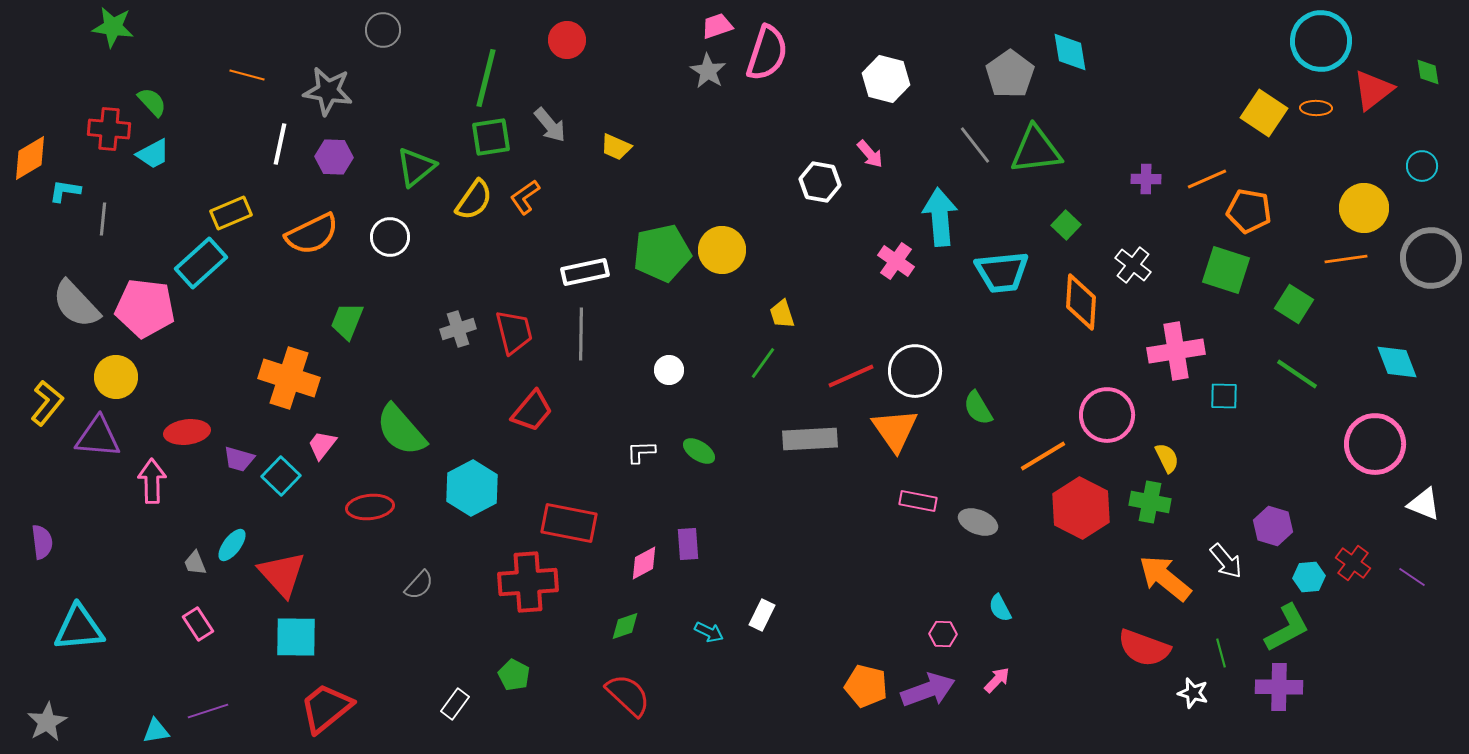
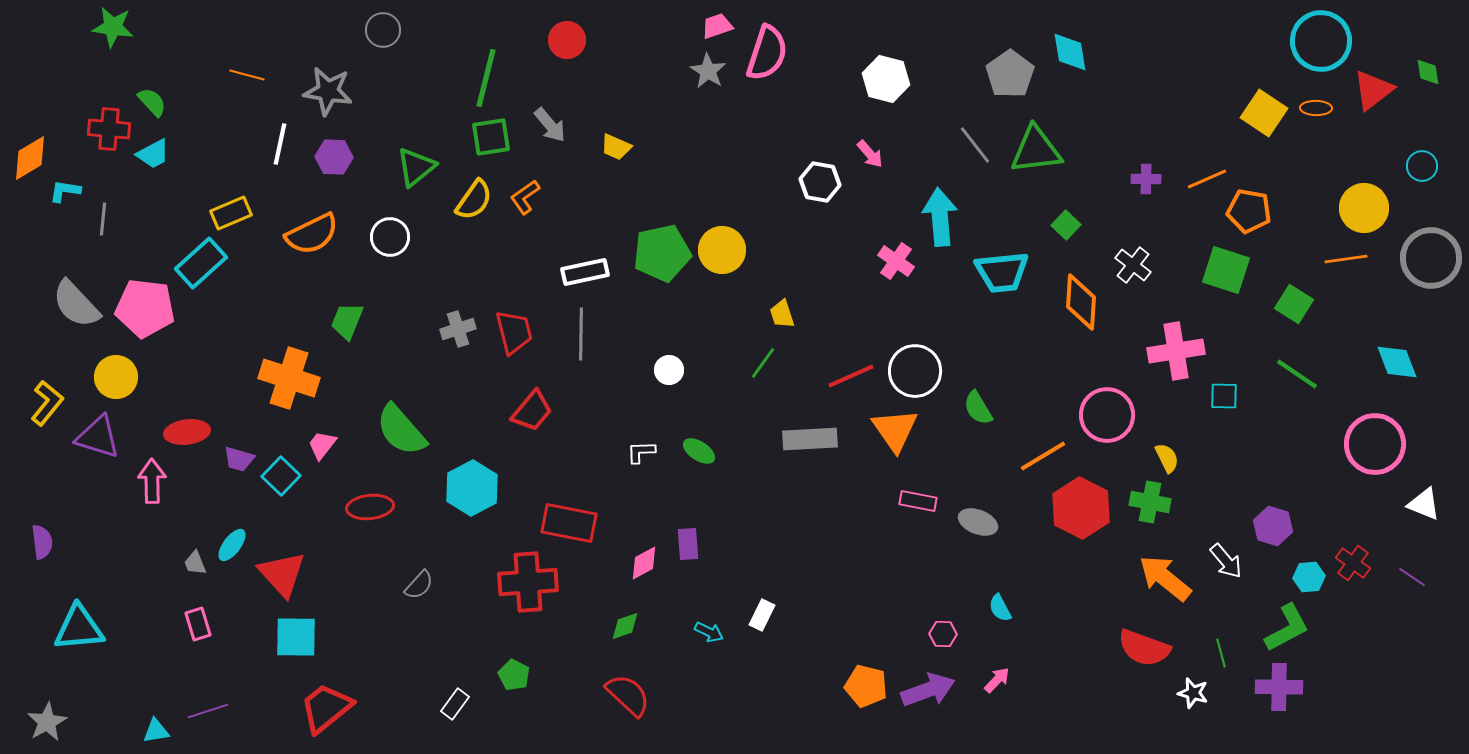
purple triangle at (98, 437): rotated 12 degrees clockwise
pink rectangle at (198, 624): rotated 16 degrees clockwise
